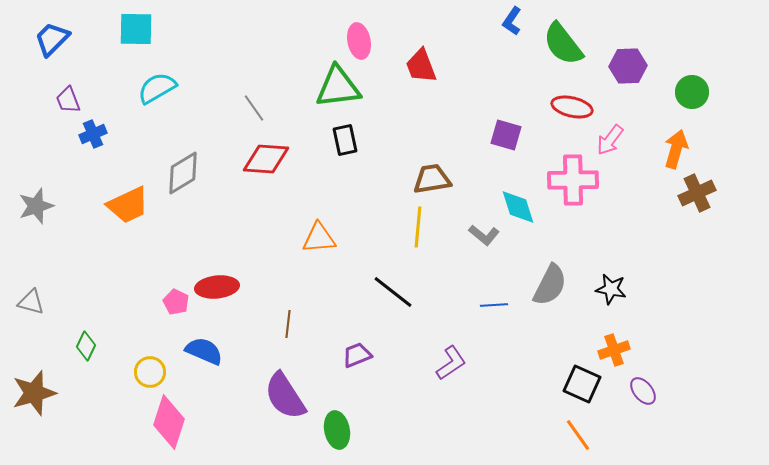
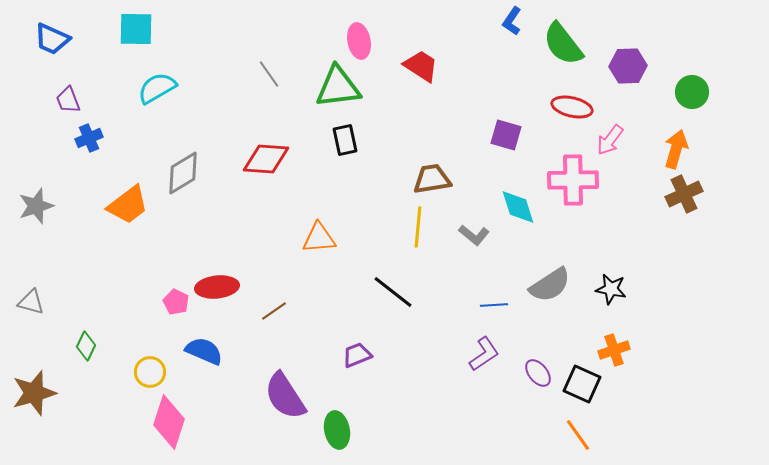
blue trapezoid at (52, 39): rotated 111 degrees counterclockwise
red trapezoid at (421, 66): rotated 144 degrees clockwise
gray line at (254, 108): moved 15 px right, 34 px up
blue cross at (93, 134): moved 4 px left, 4 px down
brown cross at (697, 193): moved 13 px left, 1 px down
orange trapezoid at (128, 205): rotated 12 degrees counterclockwise
gray L-shape at (484, 235): moved 10 px left
gray semicircle at (550, 285): rotated 30 degrees clockwise
brown line at (288, 324): moved 14 px left, 13 px up; rotated 48 degrees clockwise
purple L-shape at (451, 363): moved 33 px right, 9 px up
purple ellipse at (643, 391): moved 105 px left, 18 px up
